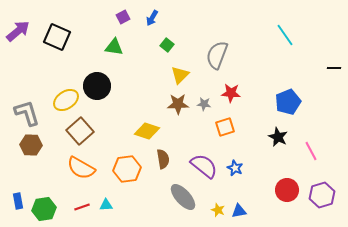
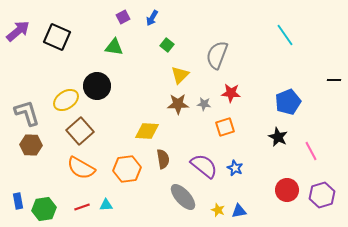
black line: moved 12 px down
yellow diamond: rotated 15 degrees counterclockwise
